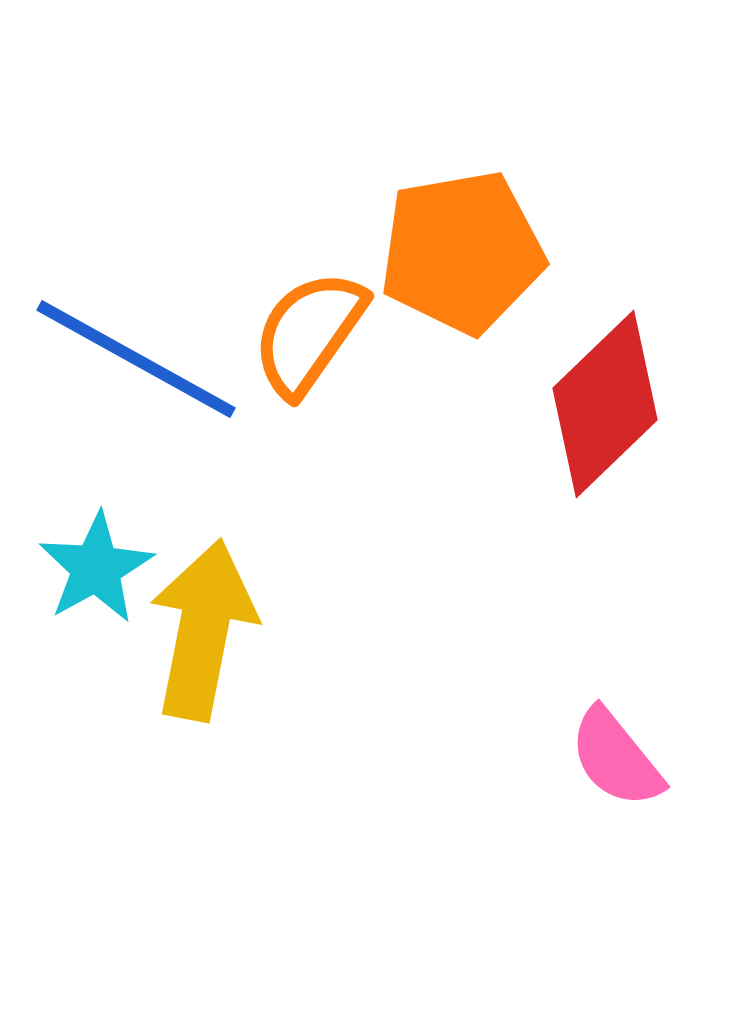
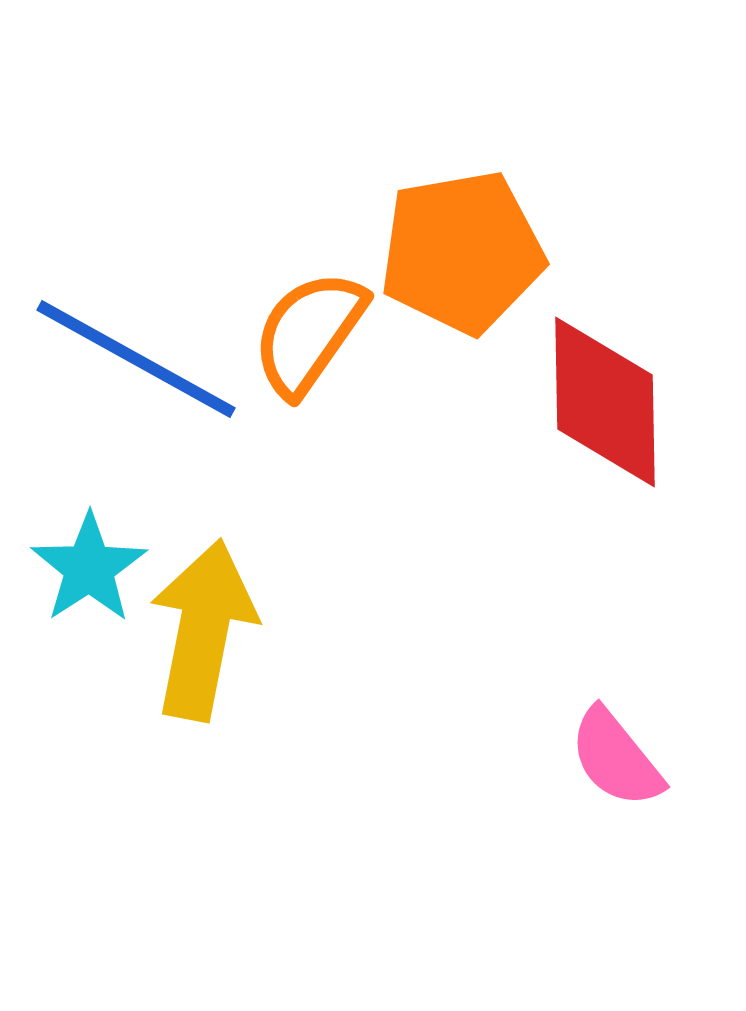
red diamond: moved 2 px up; rotated 47 degrees counterclockwise
cyan star: moved 7 px left; rotated 4 degrees counterclockwise
